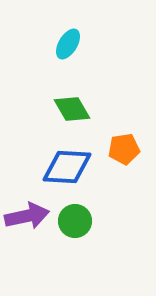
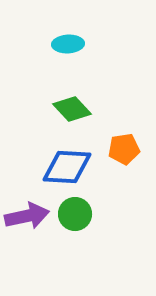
cyan ellipse: rotated 56 degrees clockwise
green diamond: rotated 12 degrees counterclockwise
green circle: moved 7 px up
